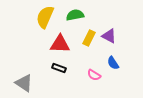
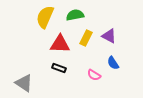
yellow rectangle: moved 3 px left
